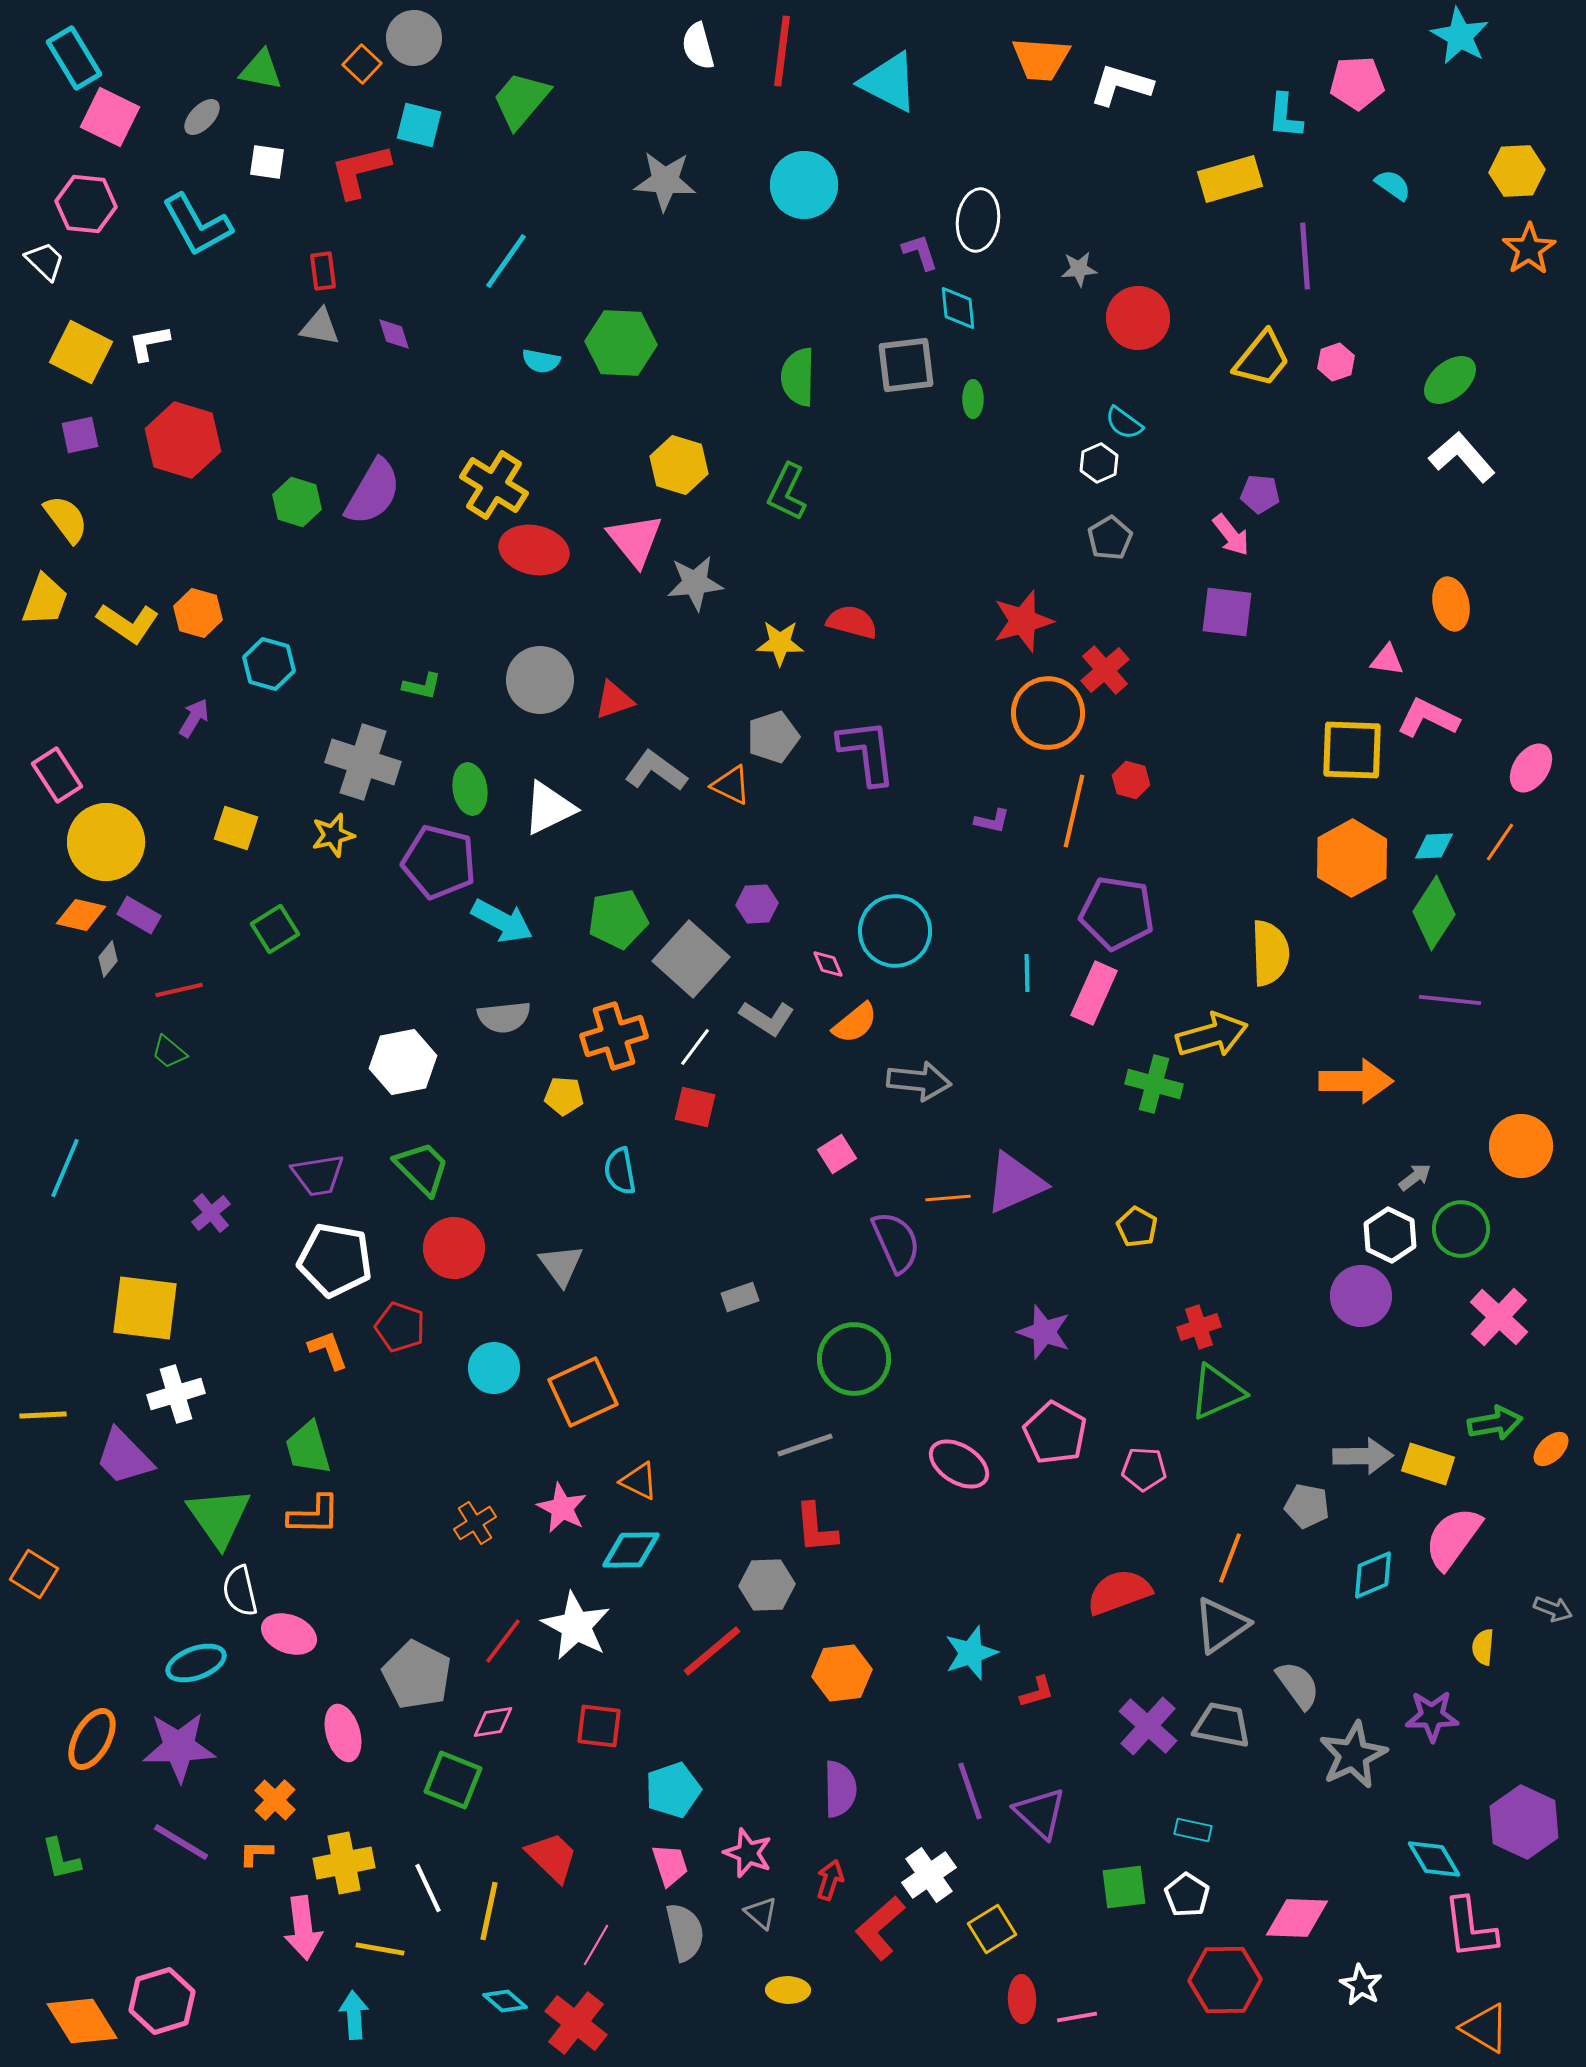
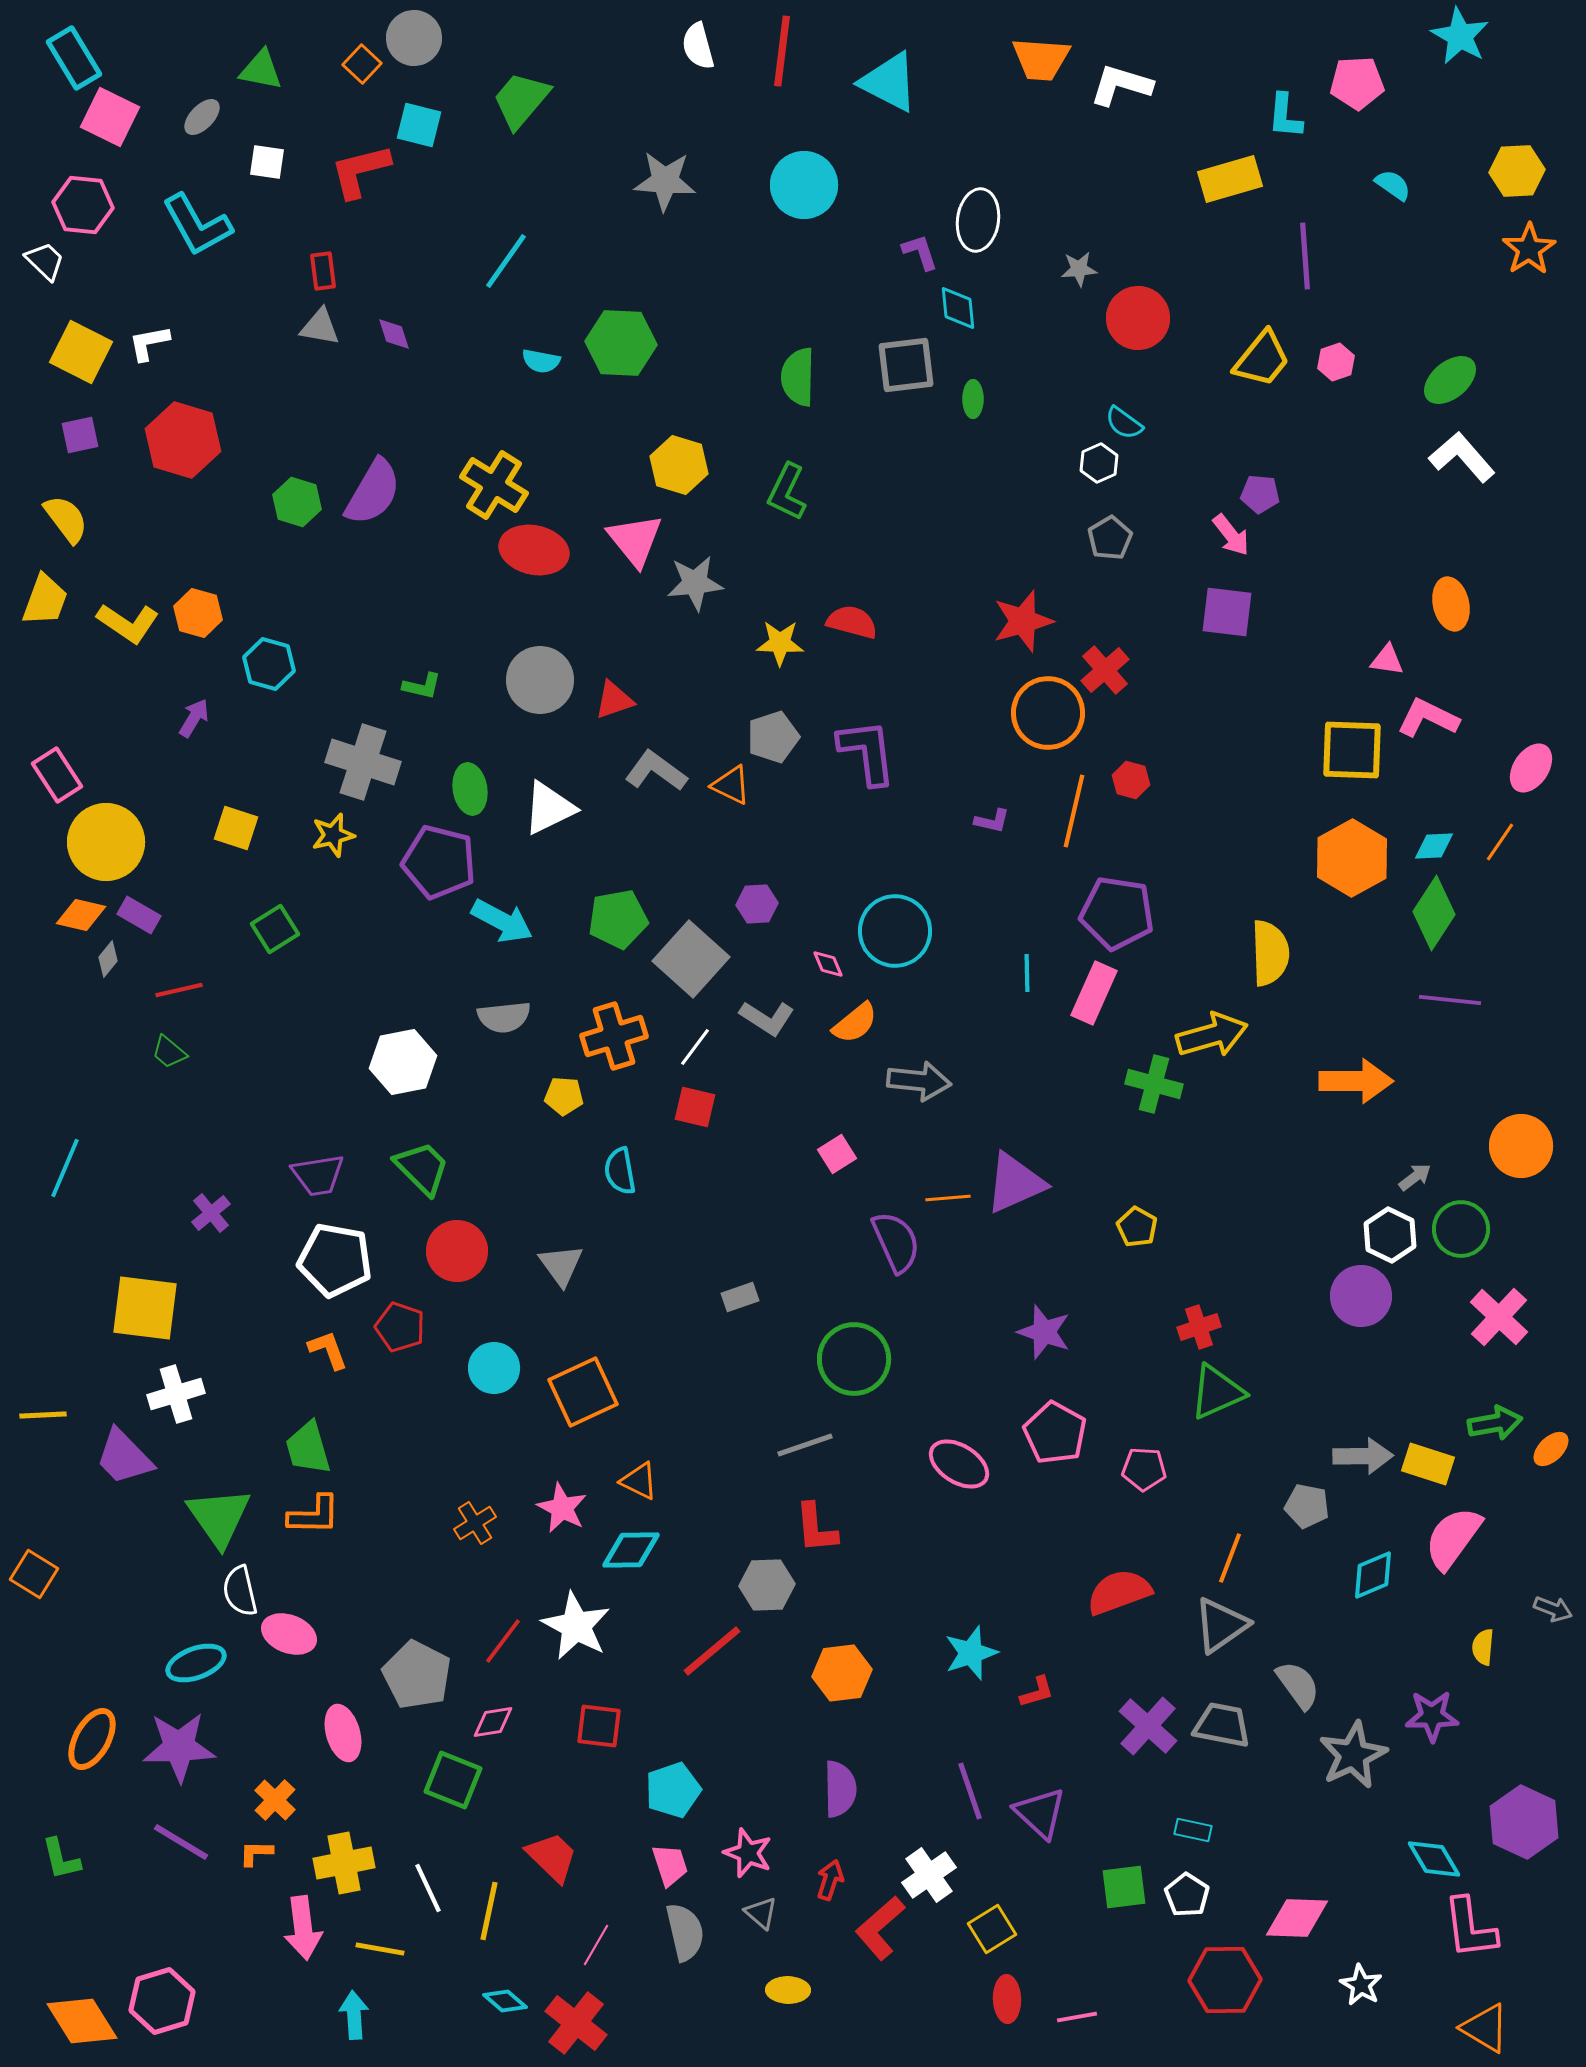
pink hexagon at (86, 204): moved 3 px left, 1 px down
red circle at (454, 1248): moved 3 px right, 3 px down
red ellipse at (1022, 1999): moved 15 px left
